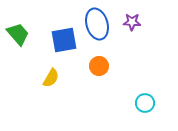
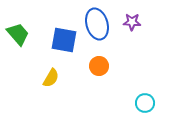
blue square: rotated 20 degrees clockwise
